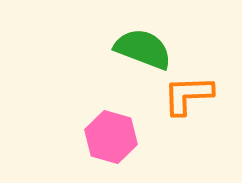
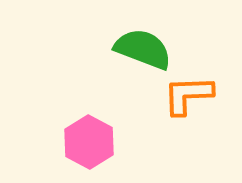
pink hexagon: moved 22 px left, 5 px down; rotated 12 degrees clockwise
